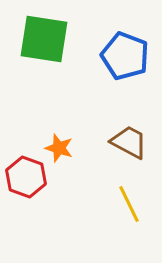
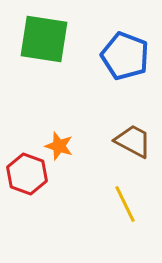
brown trapezoid: moved 4 px right, 1 px up
orange star: moved 2 px up
red hexagon: moved 1 px right, 3 px up
yellow line: moved 4 px left
